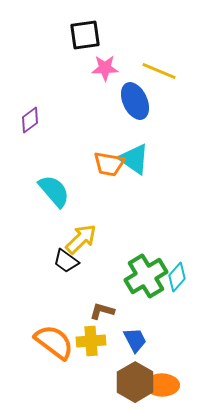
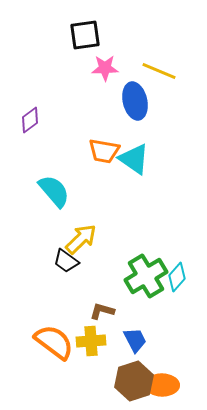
blue ellipse: rotated 12 degrees clockwise
orange trapezoid: moved 5 px left, 13 px up
brown hexagon: moved 1 px left, 1 px up; rotated 12 degrees clockwise
